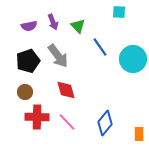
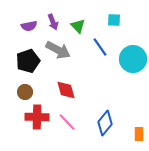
cyan square: moved 5 px left, 8 px down
gray arrow: moved 6 px up; rotated 25 degrees counterclockwise
